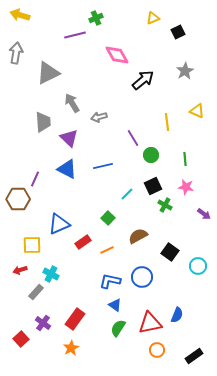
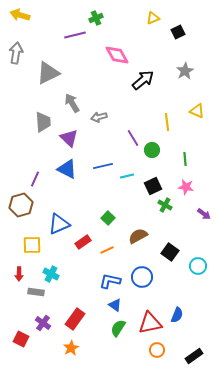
green circle at (151, 155): moved 1 px right, 5 px up
cyan line at (127, 194): moved 18 px up; rotated 32 degrees clockwise
brown hexagon at (18, 199): moved 3 px right, 6 px down; rotated 15 degrees counterclockwise
red arrow at (20, 270): moved 1 px left, 4 px down; rotated 72 degrees counterclockwise
gray rectangle at (36, 292): rotated 56 degrees clockwise
red square at (21, 339): rotated 21 degrees counterclockwise
